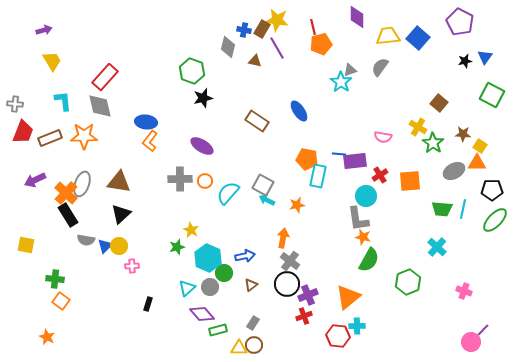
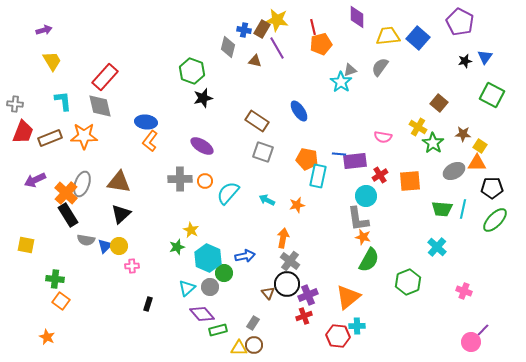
gray square at (263, 185): moved 33 px up; rotated 10 degrees counterclockwise
black pentagon at (492, 190): moved 2 px up
brown triangle at (251, 285): moved 17 px right, 8 px down; rotated 32 degrees counterclockwise
